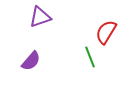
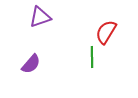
green line: moved 2 px right; rotated 20 degrees clockwise
purple semicircle: moved 3 px down
